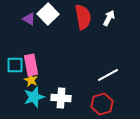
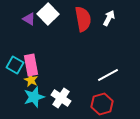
red semicircle: moved 2 px down
cyan square: rotated 30 degrees clockwise
white cross: rotated 30 degrees clockwise
